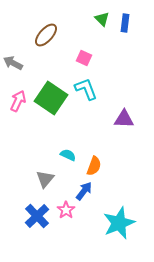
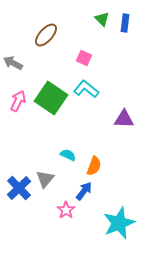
cyan L-shape: rotated 30 degrees counterclockwise
blue cross: moved 18 px left, 28 px up
